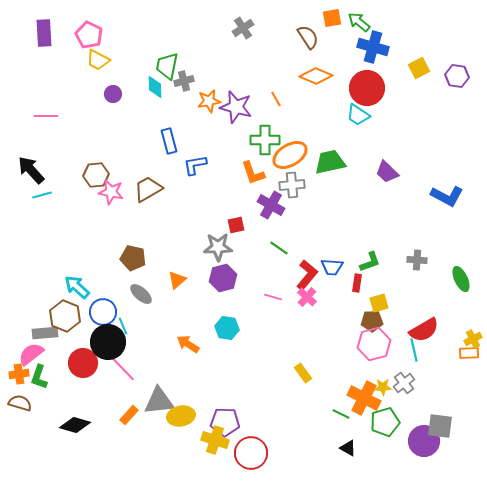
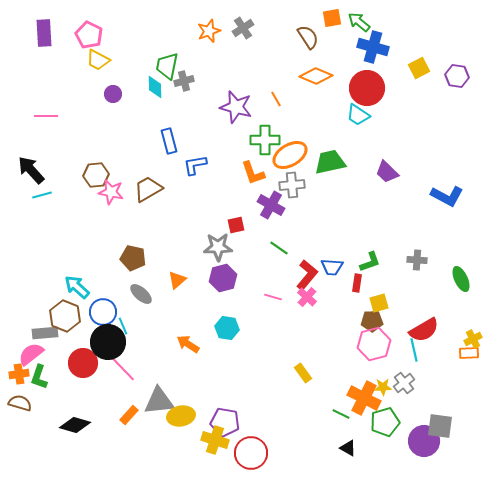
orange star at (209, 101): moved 70 px up; rotated 10 degrees counterclockwise
purple pentagon at (225, 422): rotated 8 degrees clockwise
